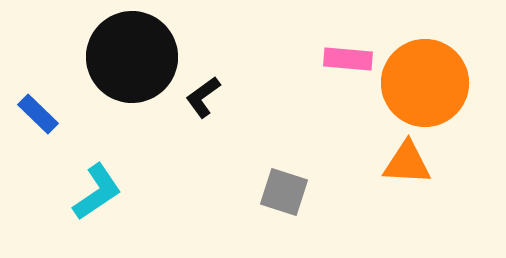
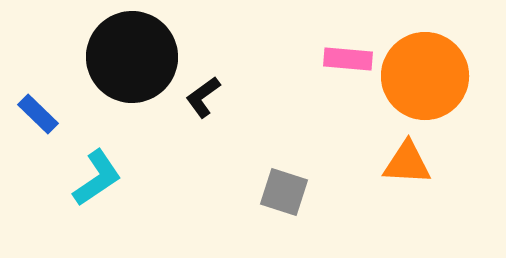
orange circle: moved 7 px up
cyan L-shape: moved 14 px up
